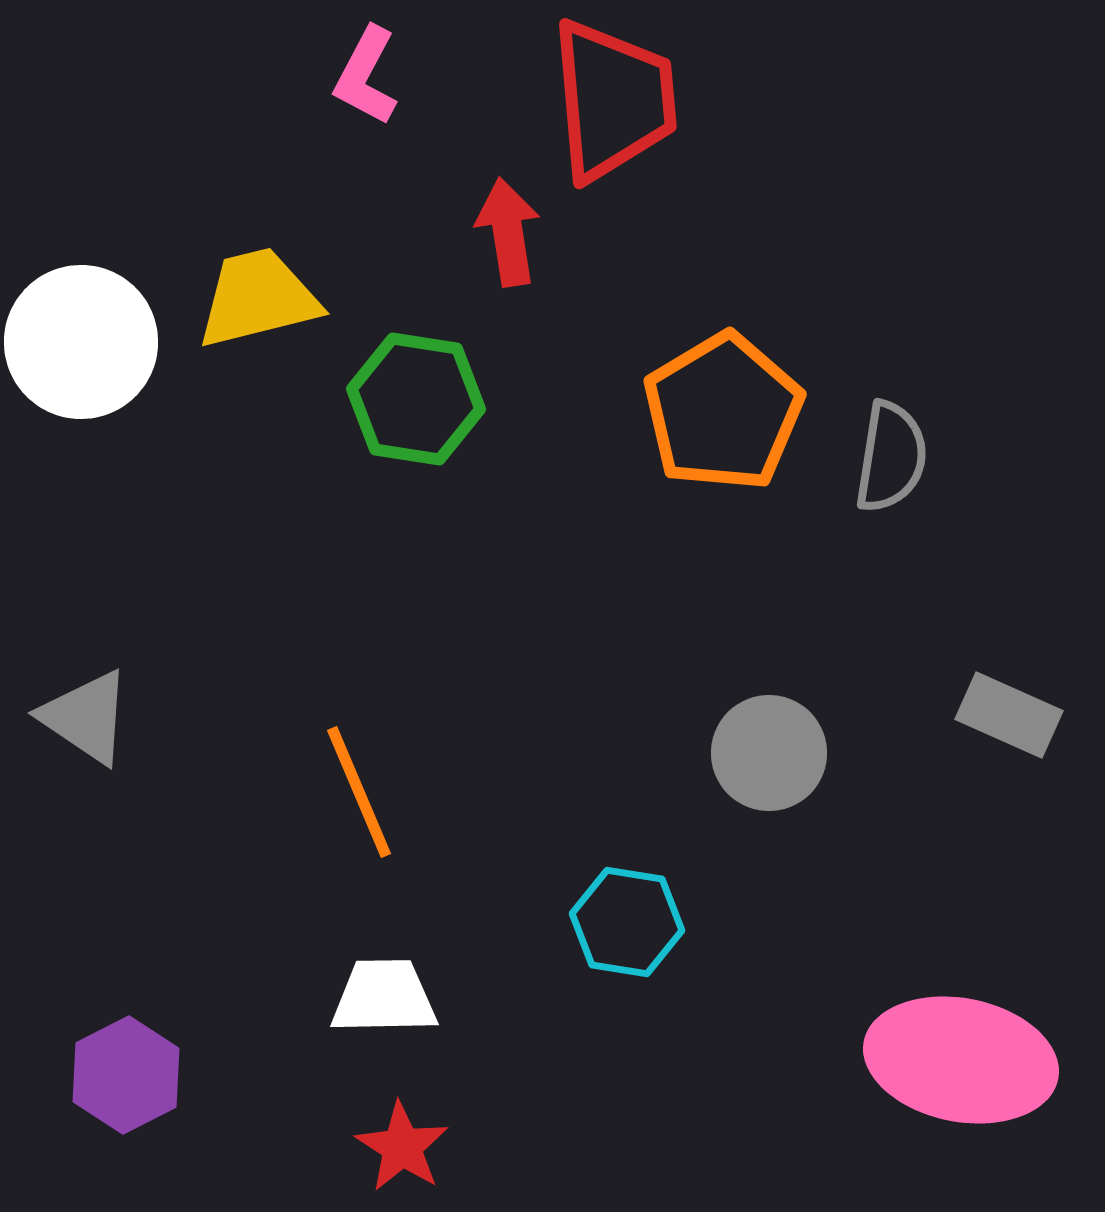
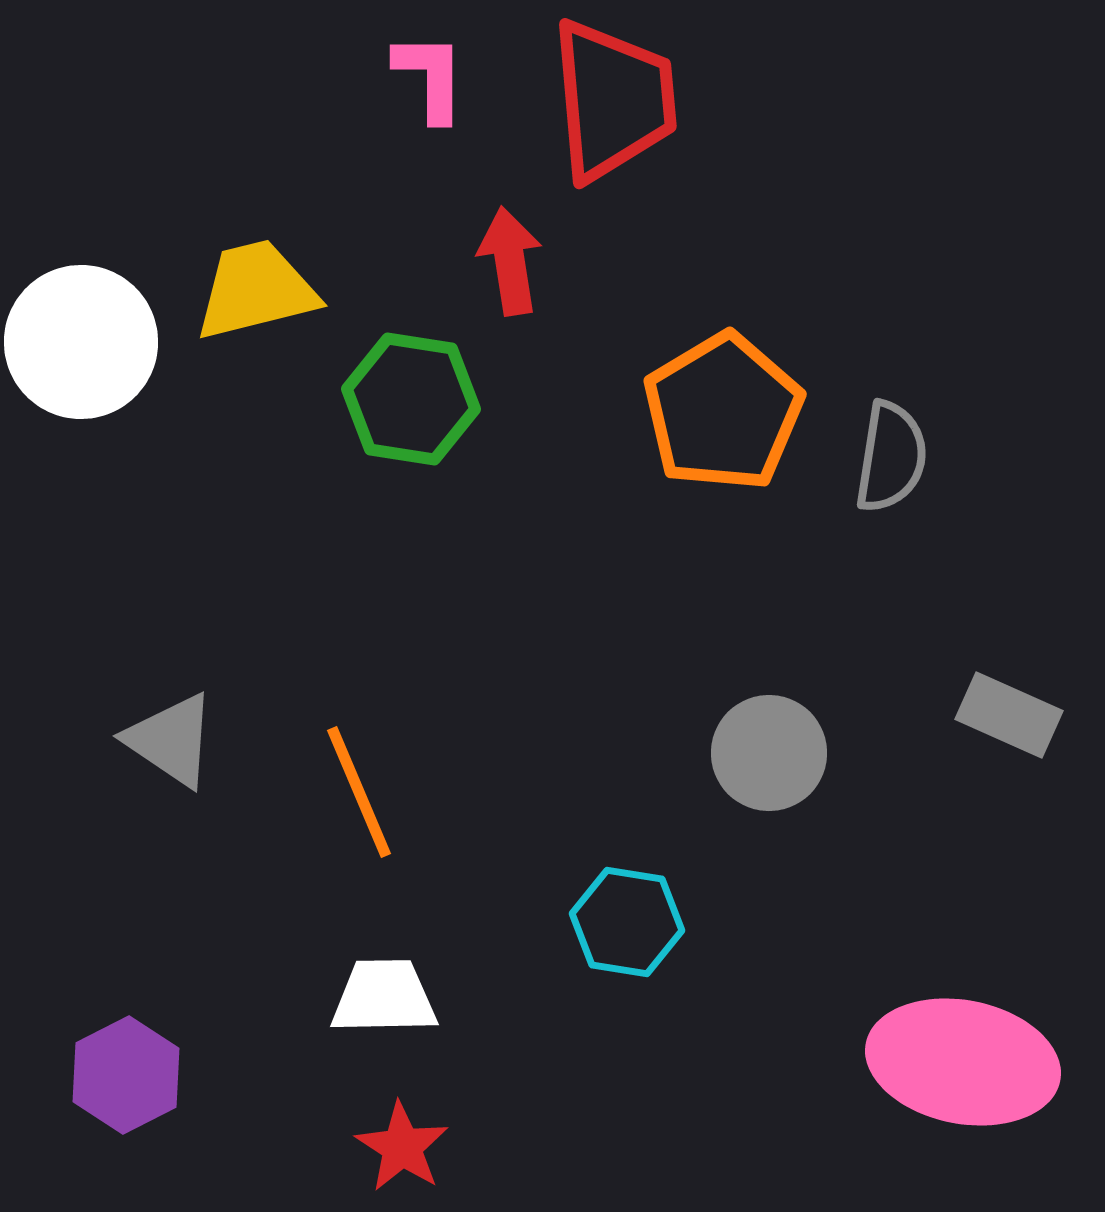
pink L-shape: moved 64 px right, 1 px down; rotated 152 degrees clockwise
red arrow: moved 2 px right, 29 px down
yellow trapezoid: moved 2 px left, 8 px up
green hexagon: moved 5 px left
gray triangle: moved 85 px right, 23 px down
pink ellipse: moved 2 px right, 2 px down
